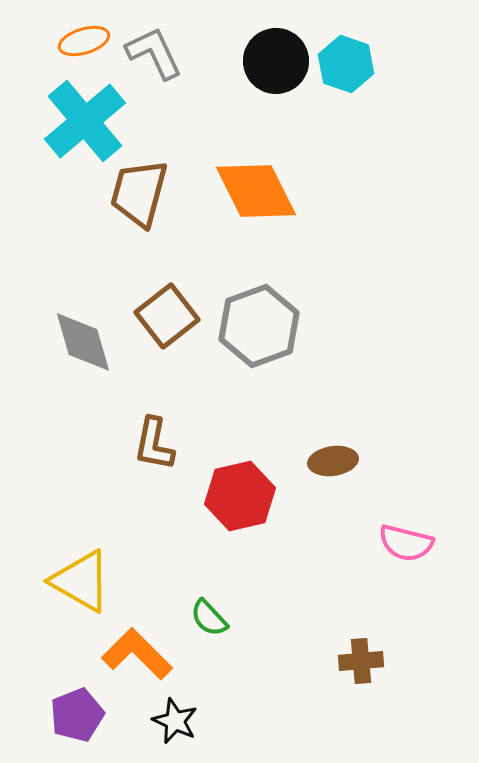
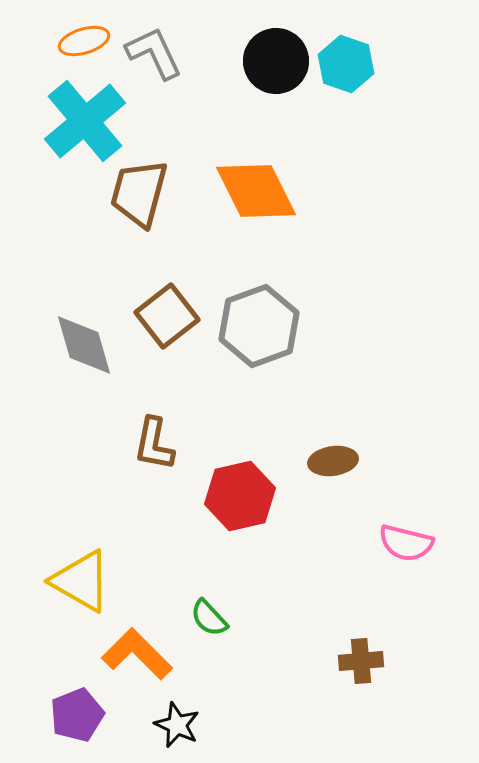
gray diamond: moved 1 px right, 3 px down
black star: moved 2 px right, 4 px down
